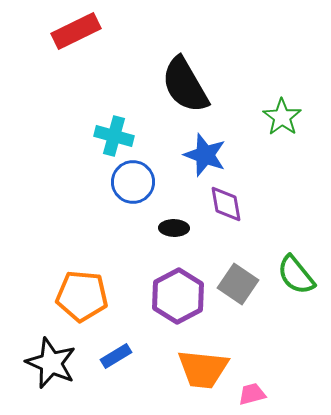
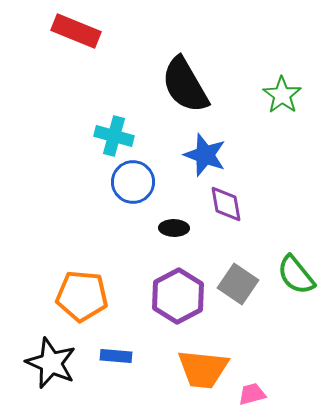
red rectangle: rotated 48 degrees clockwise
green star: moved 22 px up
blue rectangle: rotated 36 degrees clockwise
